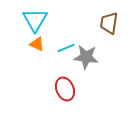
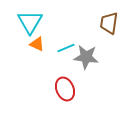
cyan triangle: moved 5 px left, 2 px down
